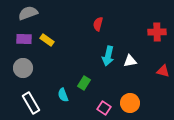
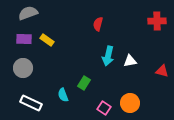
red cross: moved 11 px up
red triangle: moved 1 px left
white rectangle: rotated 35 degrees counterclockwise
